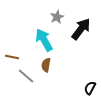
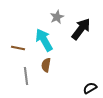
brown line: moved 6 px right, 9 px up
gray line: rotated 42 degrees clockwise
black semicircle: rotated 32 degrees clockwise
